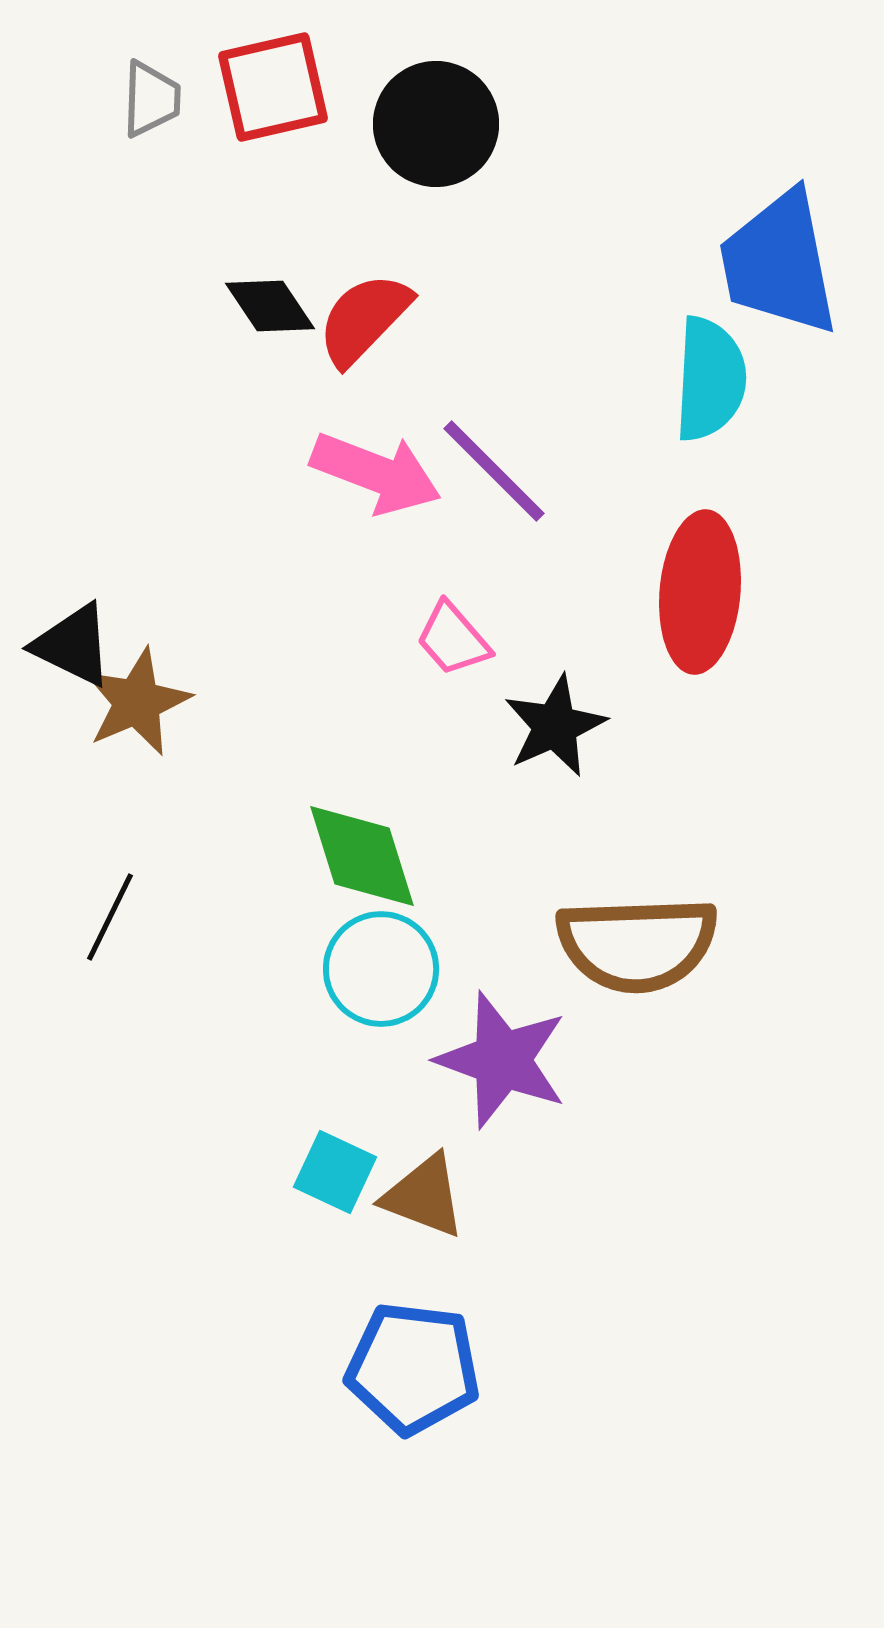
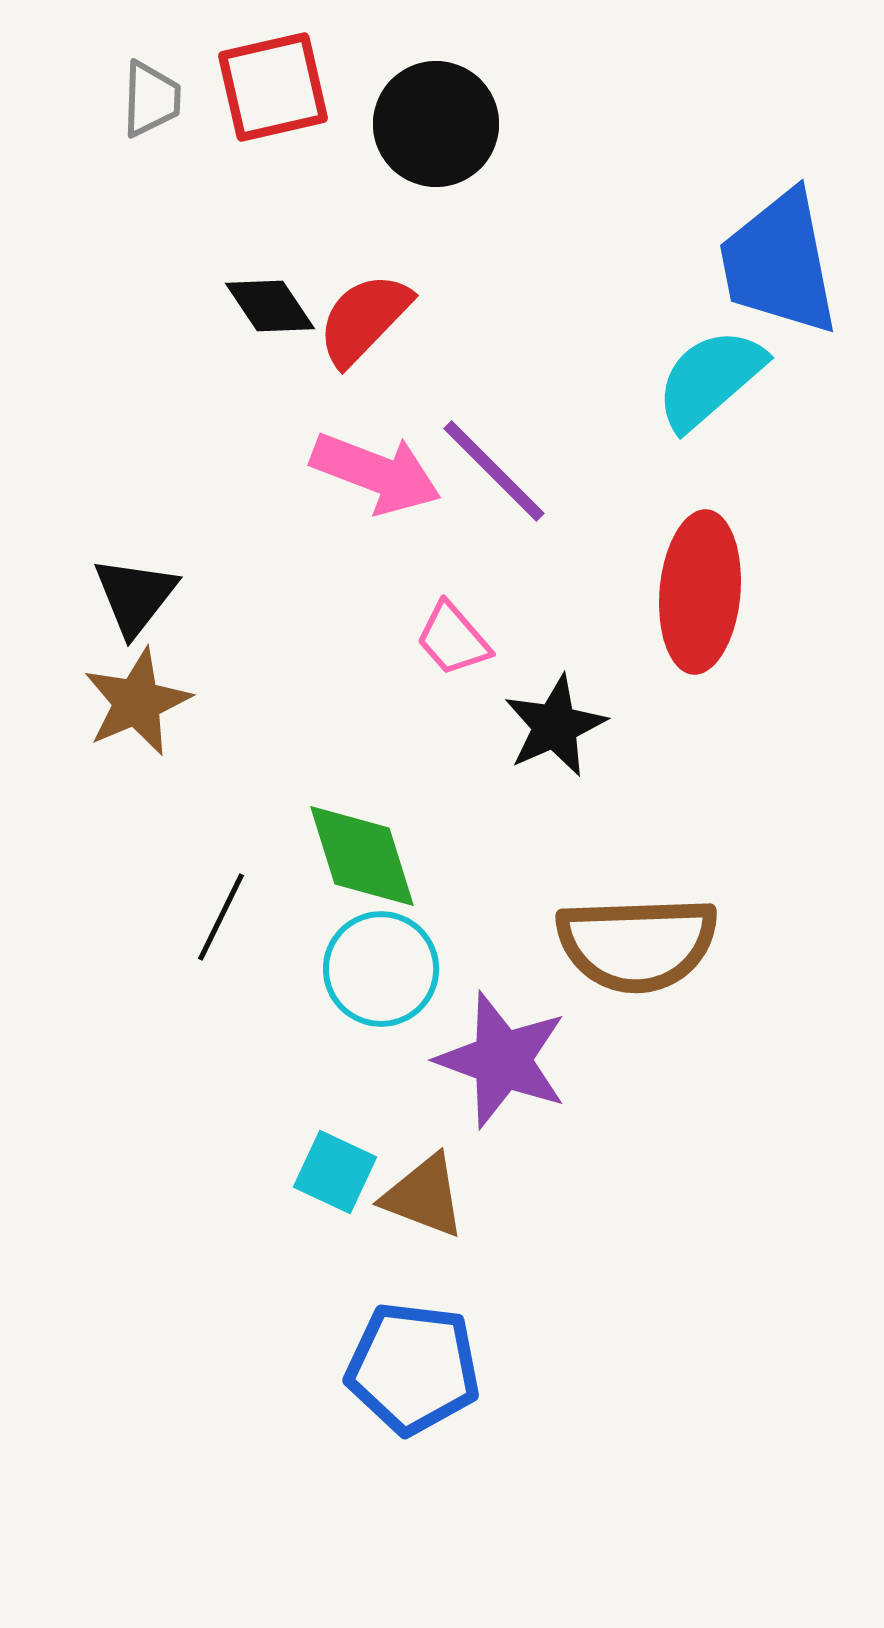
cyan semicircle: rotated 134 degrees counterclockwise
black triangle: moved 62 px right, 49 px up; rotated 42 degrees clockwise
black line: moved 111 px right
